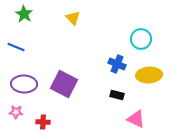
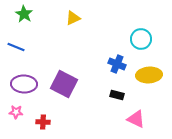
yellow triangle: rotated 49 degrees clockwise
